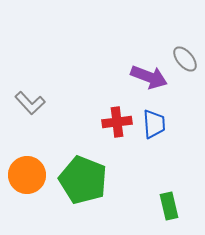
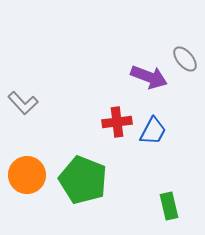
gray L-shape: moved 7 px left
blue trapezoid: moved 1 px left, 7 px down; rotated 32 degrees clockwise
